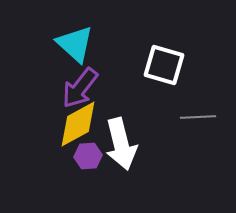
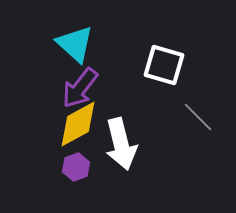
gray line: rotated 48 degrees clockwise
purple hexagon: moved 12 px left, 11 px down; rotated 16 degrees counterclockwise
